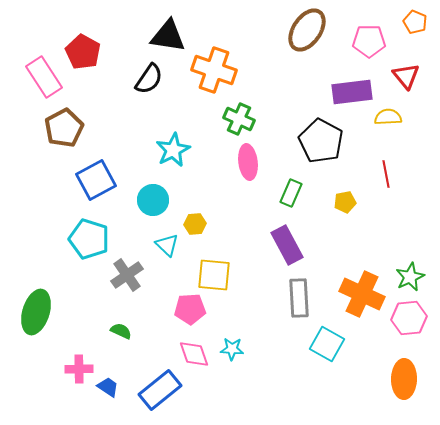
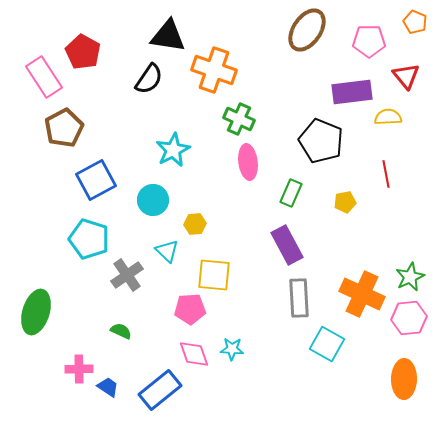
black pentagon at (321, 141): rotated 6 degrees counterclockwise
cyan triangle at (167, 245): moved 6 px down
